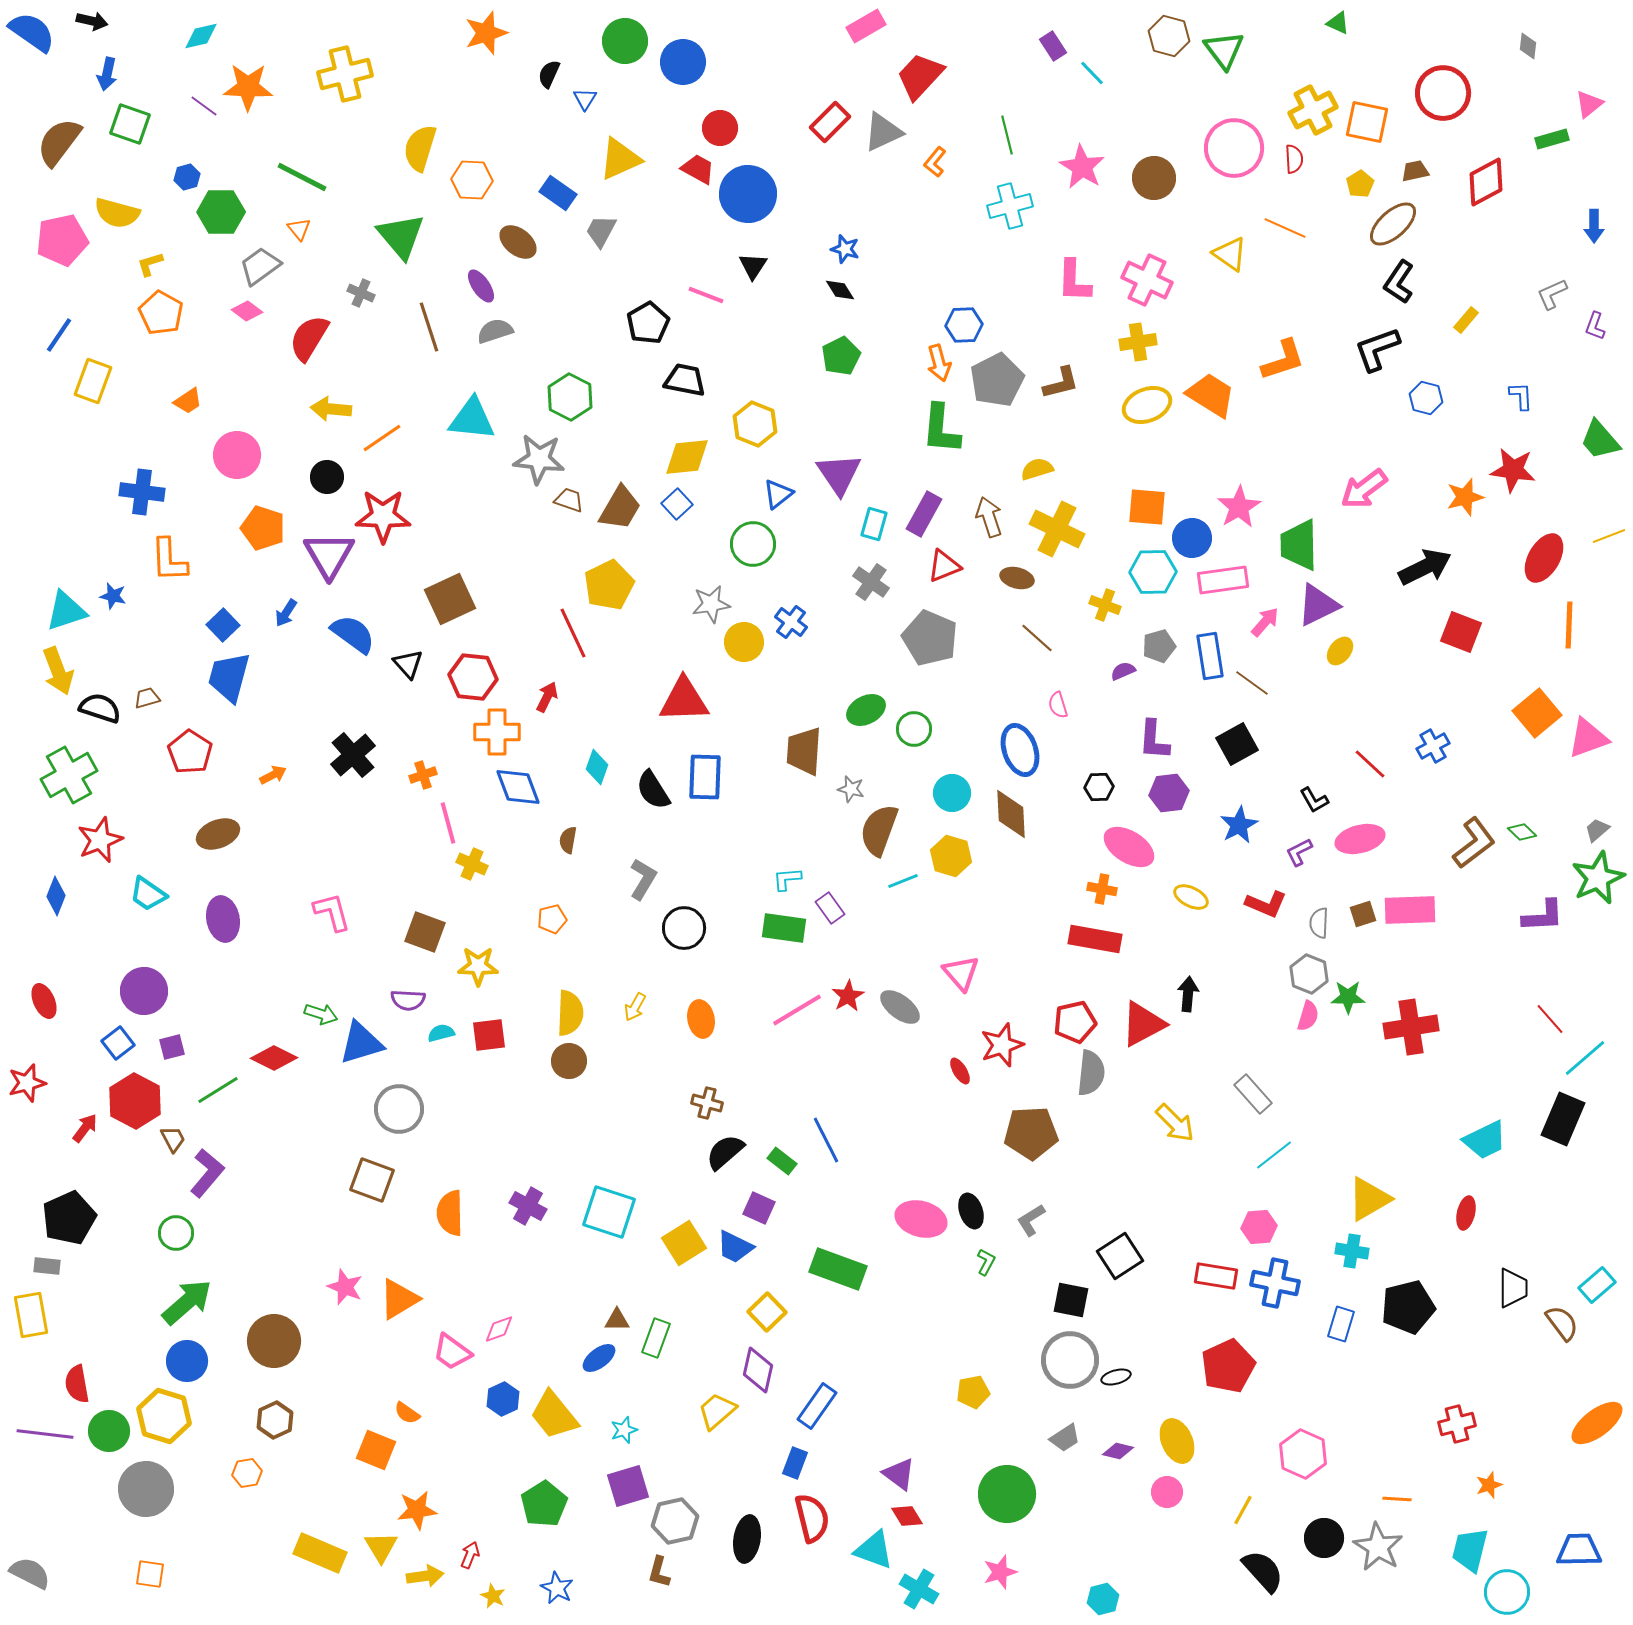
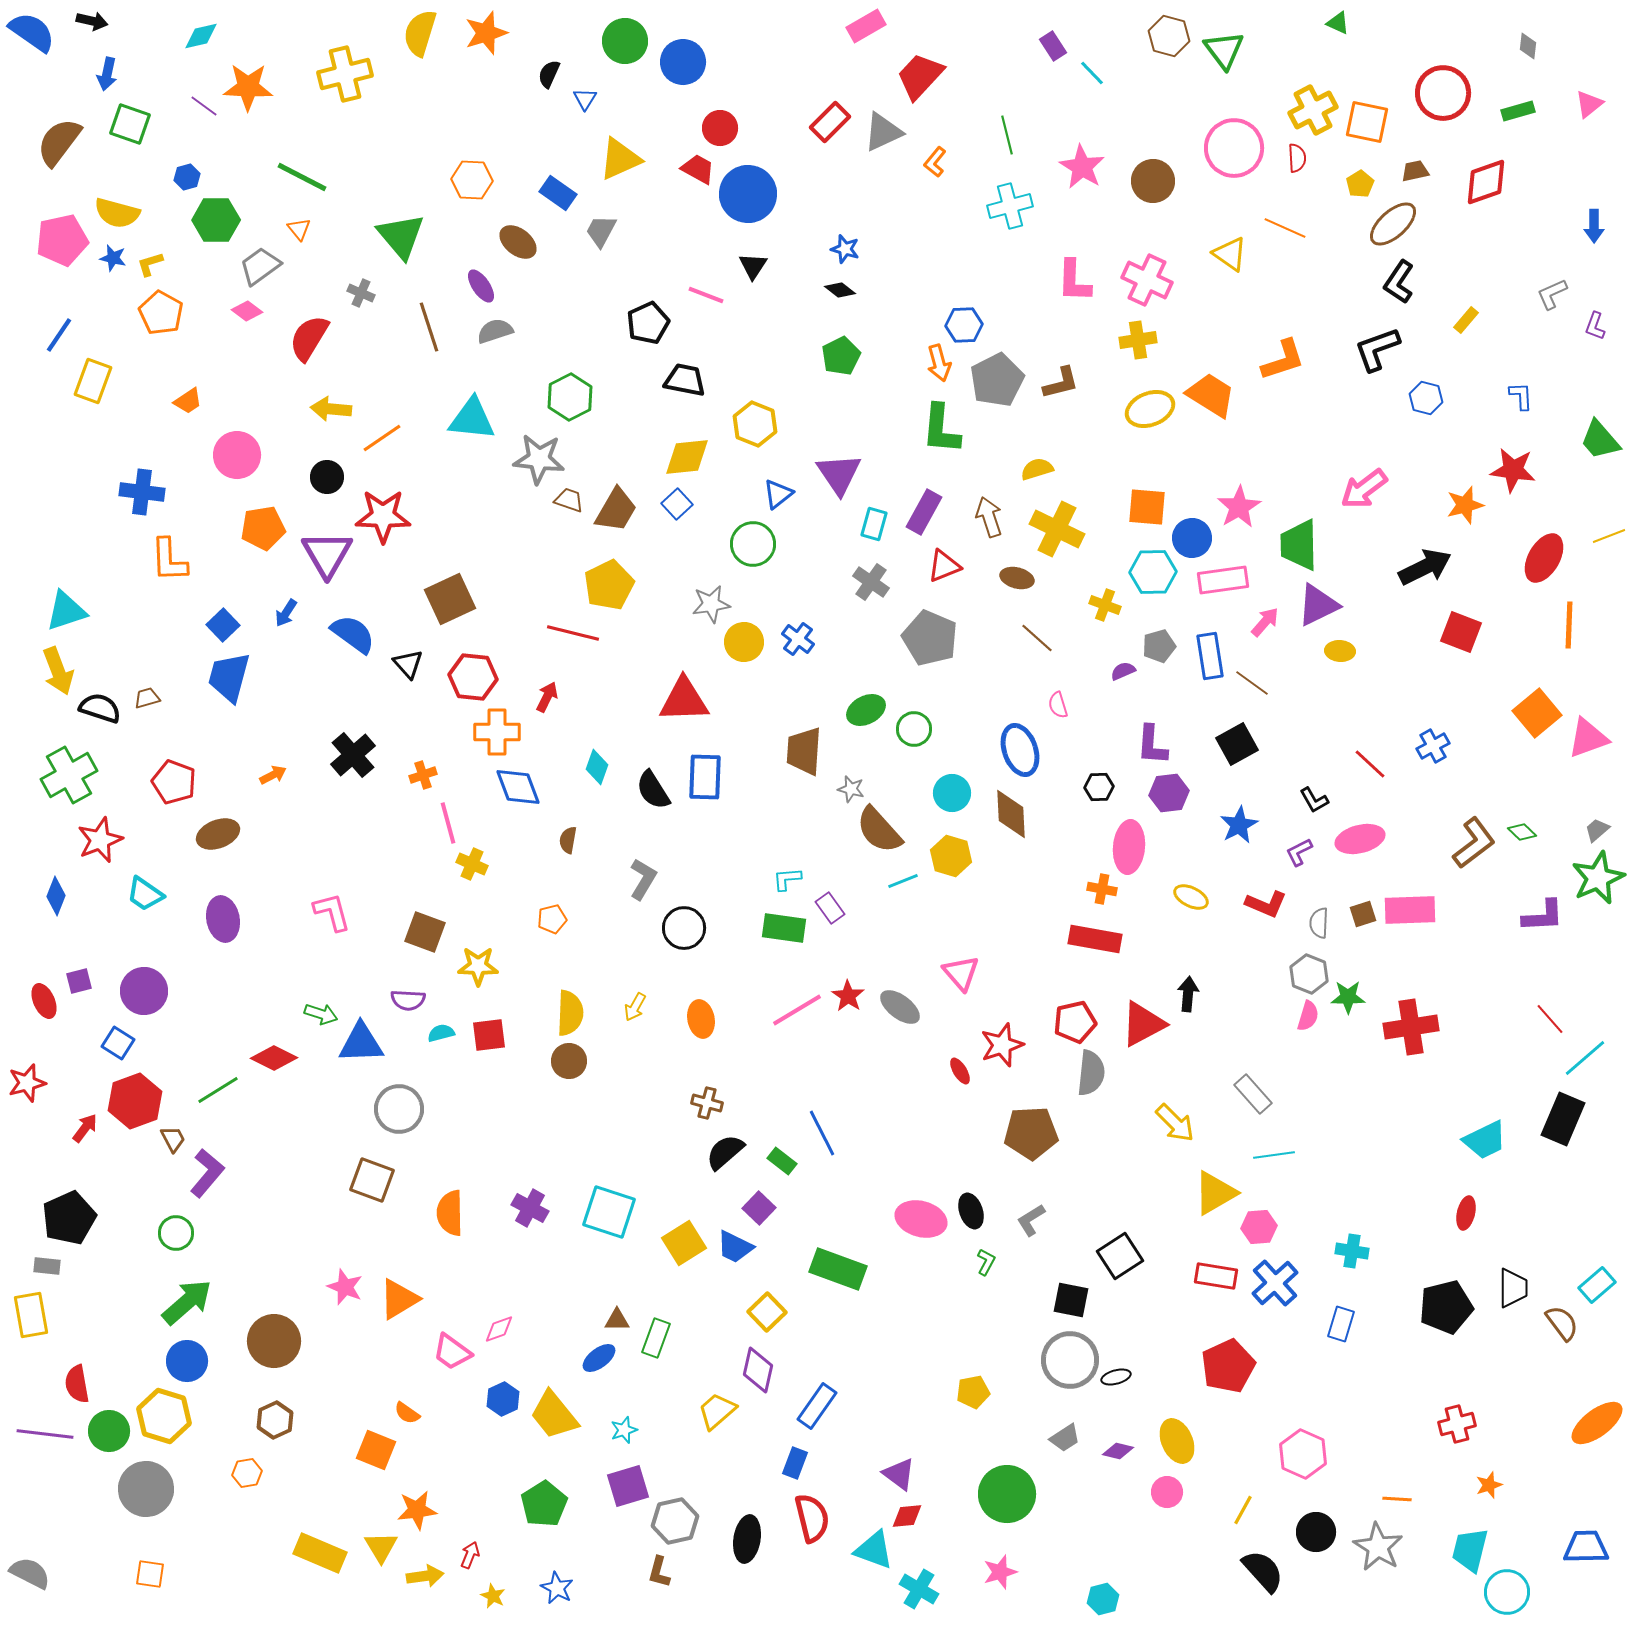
green rectangle at (1552, 139): moved 34 px left, 28 px up
yellow semicircle at (420, 148): moved 115 px up
red semicircle at (1294, 159): moved 3 px right, 1 px up
brown circle at (1154, 178): moved 1 px left, 3 px down
red diamond at (1486, 182): rotated 9 degrees clockwise
green hexagon at (221, 212): moved 5 px left, 8 px down
black diamond at (840, 290): rotated 20 degrees counterclockwise
black pentagon at (648, 323): rotated 6 degrees clockwise
yellow cross at (1138, 342): moved 2 px up
green hexagon at (570, 397): rotated 6 degrees clockwise
yellow ellipse at (1147, 405): moved 3 px right, 4 px down
orange star at (1465, 497): moved 8 px down
brown trapezoid at (620, 508): moved 4 px left, 2 px down
purple rectangle at (924, 514): moved 2 px up
orange pentagon at (263, 528): rotated 27 degrees counterclockwise
purple triangle at (329, 555): moved 2 px left, 1 px up
blue star at (113, 596): moved 338 px up
blue cross at (791, 622): moved 7 px right, 17 px down
red line at (573, 633): rotated 51 degrees counterclockwise
yellow ellipse at (1340, 651): rotated 56 degrees clockwise
purple L-shape at (1154, 740): moved 2 px left, 5 px down
red pentagon at (190, 752): moved 16 px left, 30 px down; rotated 12 degrees counterclockwise
brown semicircle at (879, 830): rotated 62 degrees counterclockwise
pink ellipse at (1129, 847): rotated 63 degrees clockwise
cyan trapezoid at (148, 894): moved 3 px left
red star at (848, 996): rotated 8 degrees counterclockwise
blue square at (118, 1043): rotated 20 degrees counterclockwise
blue triangle at (361, 1043): rotated 15 degrees clockwise
purple square at (172, 1047): moved 93 px left, 66 px up
red hexagon at (135, 1101): rotated 12 degrees clockwise
blue line at (826, 1140): moved 4 px left, 7 px up
cyan line at (1274, 1155): rotated 30 degrees clockwise
yellow triangle at (1369, 1199): moved 154 px left, 6 px up
purple cross at (528, 1206): moved 2 px right, 2 px down
purple square at (759, 1208): rotated 20 degrees clockwise
blue cross at (1275, 1283): rotated 36 degrees clockwise
black pentagon at (1408, 1307): moved 38 px right
red diamond at (907, 1516): rotated 64 degrees counterclockwise
black circle at (1324, 1538): moved 8 px left, 6 px up
blue trapezoid at (1579, 1550): moved 7 px right, 3 px up
